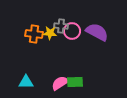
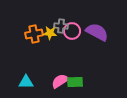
orange cross: rotated 18 degrees counterclockwise
pink semicircle: moved 2 px up
